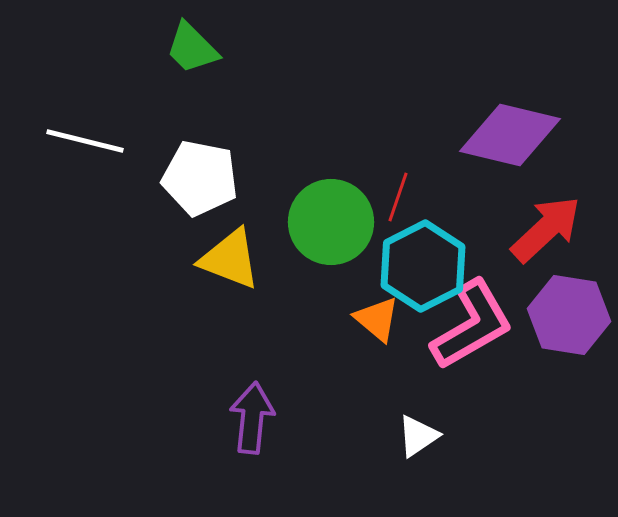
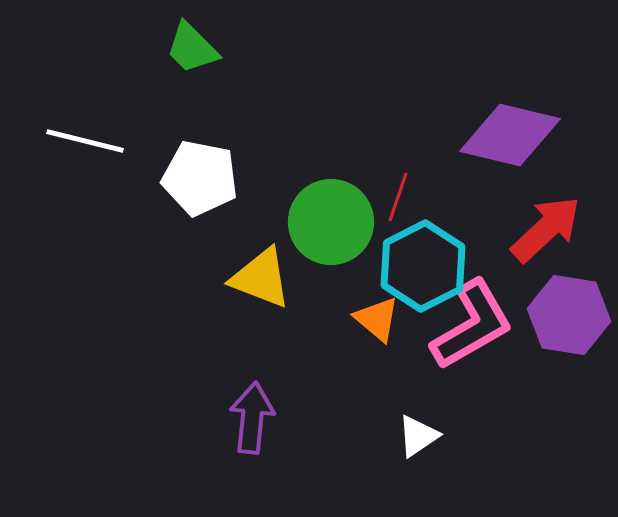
yellow triangle: moved 31 px right, 19 px down
